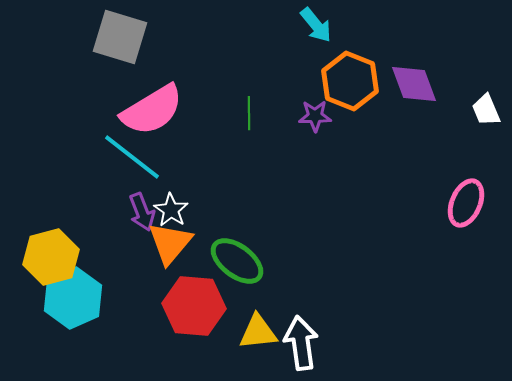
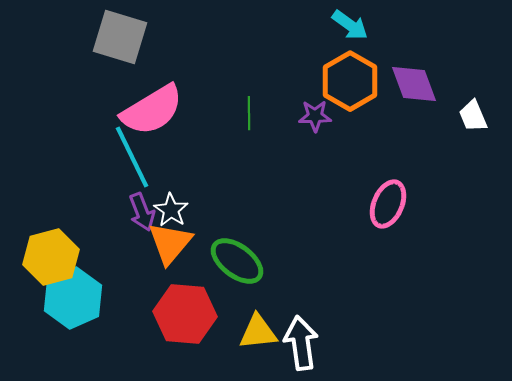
cyan arrow: moved 34 px right; rotated 15 degrees counterclockwise
orange hexagon: rotated 8 degrees clockwise
white trapezoid: moved 13 px left, 6 px down
cyan line: rotated 26 degrees clockwise
pink ellipse: moved 78 px left, 1 px down
red hexagon: moved 9 px left, 8 px down
